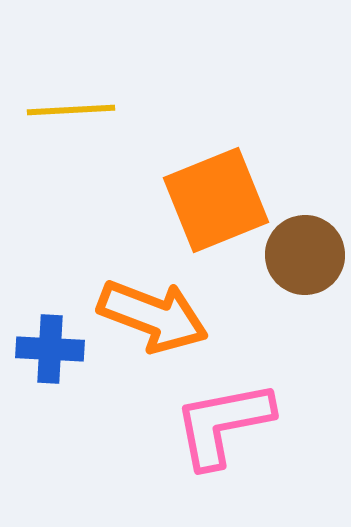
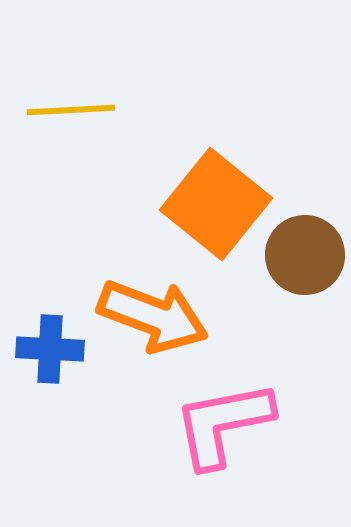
orange square: moved 4 px down; rotated 29 degrees counterclockwise
